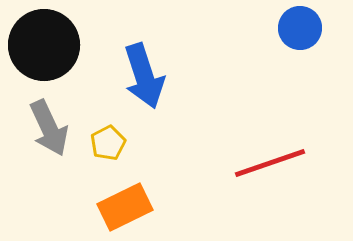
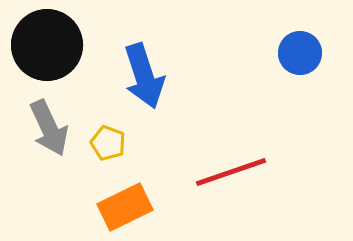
blue circle: moved 25 px down
black circle: moved 3 px right
yellow pentagon: rotated 24 degrees counterclockwise
red line: moved 39 px left, 9 px down
